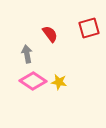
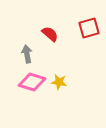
red semicircle: rotated 12 degrees counterclockwise
pink diamond: moved 1 px left, 1 px down; rotated 16 degrees counterclockwise
